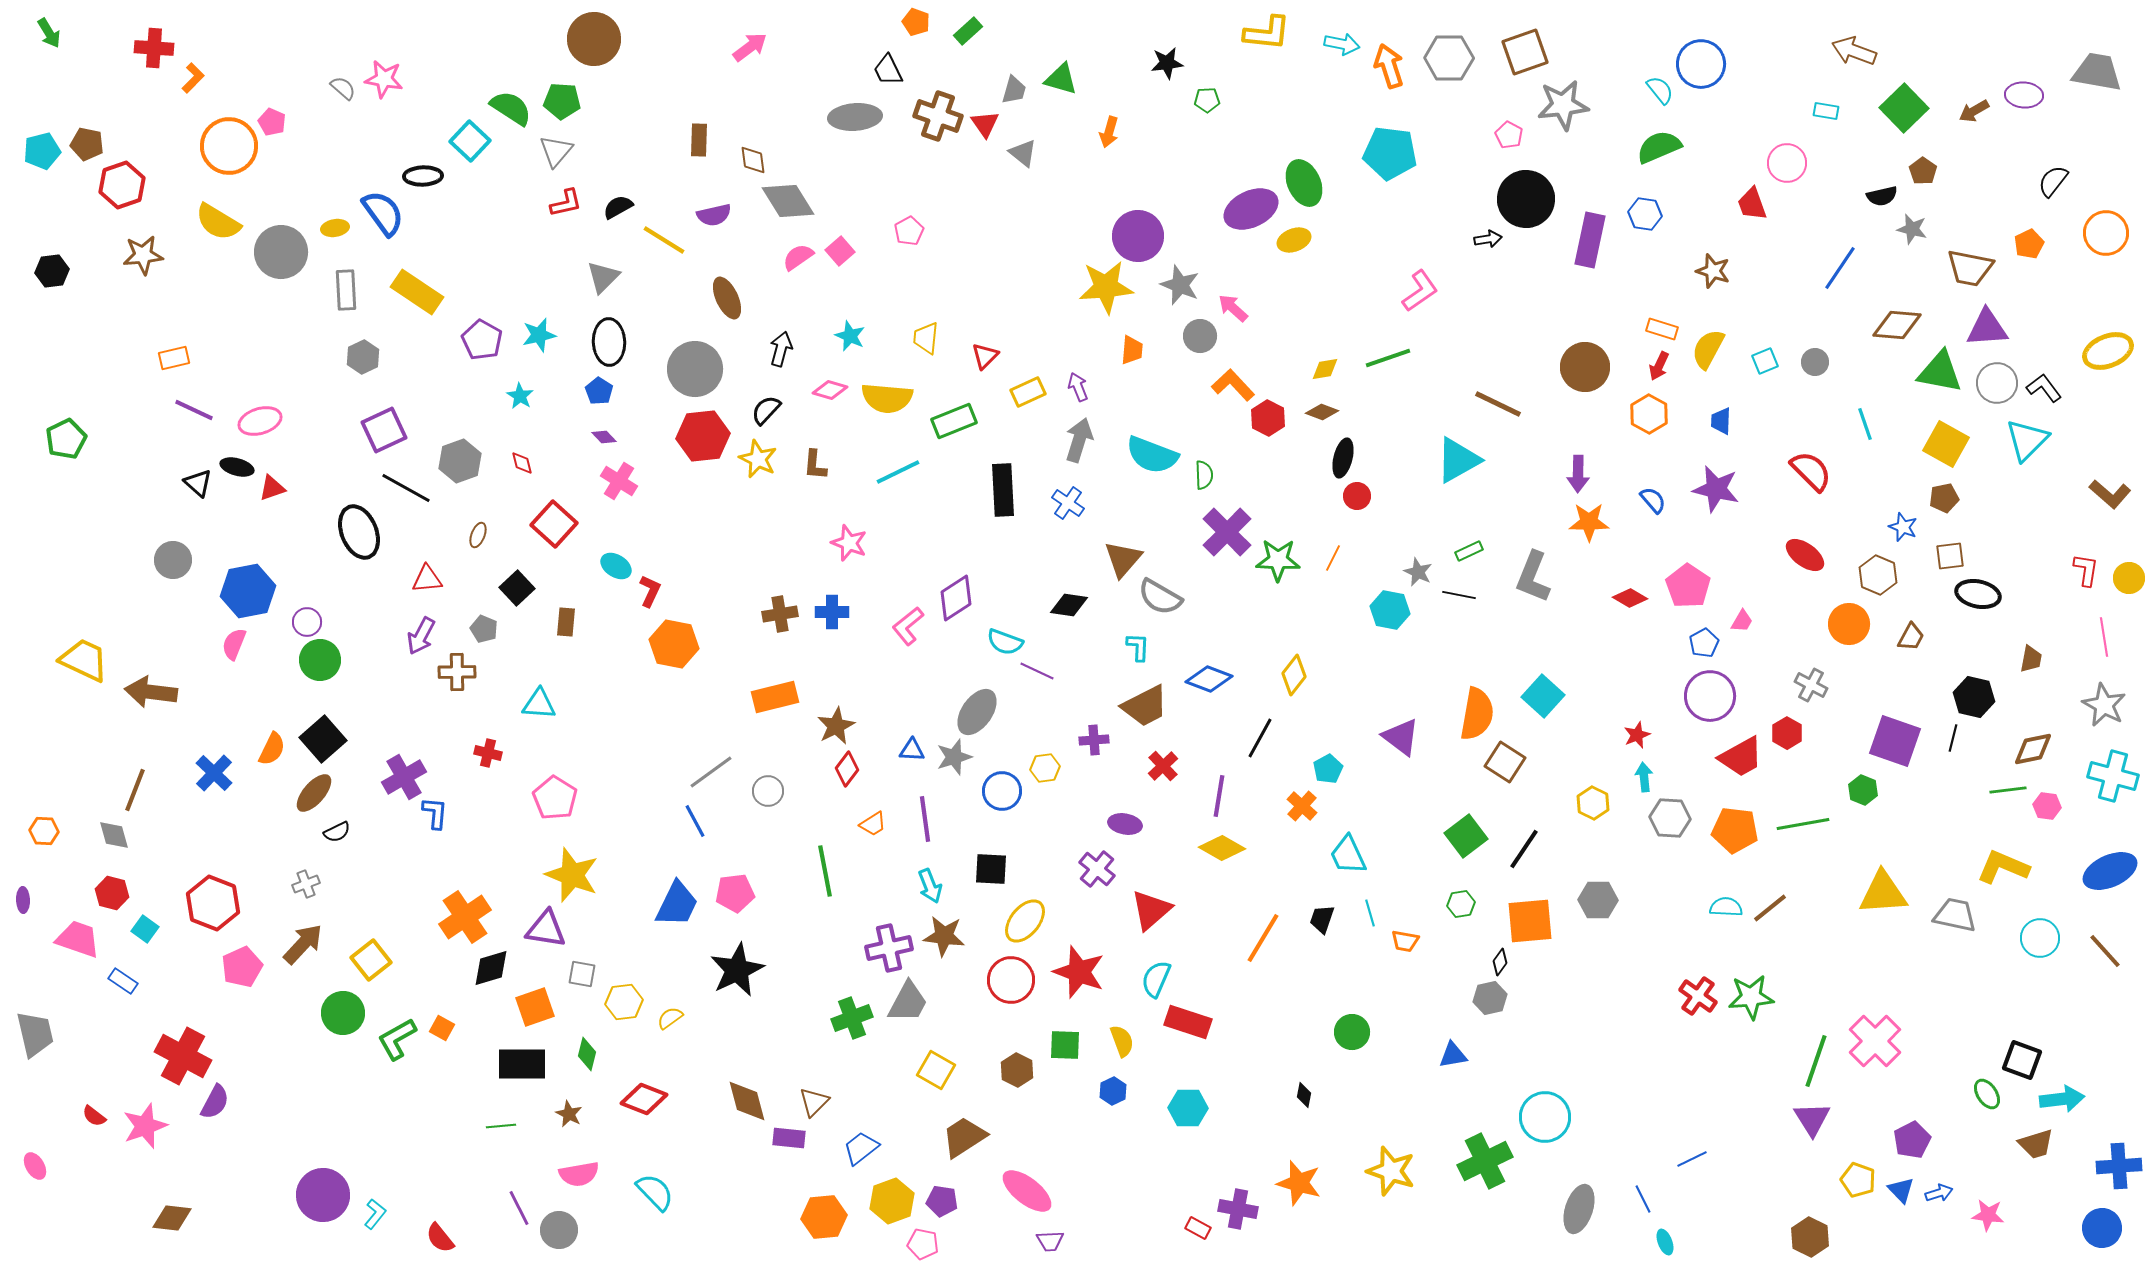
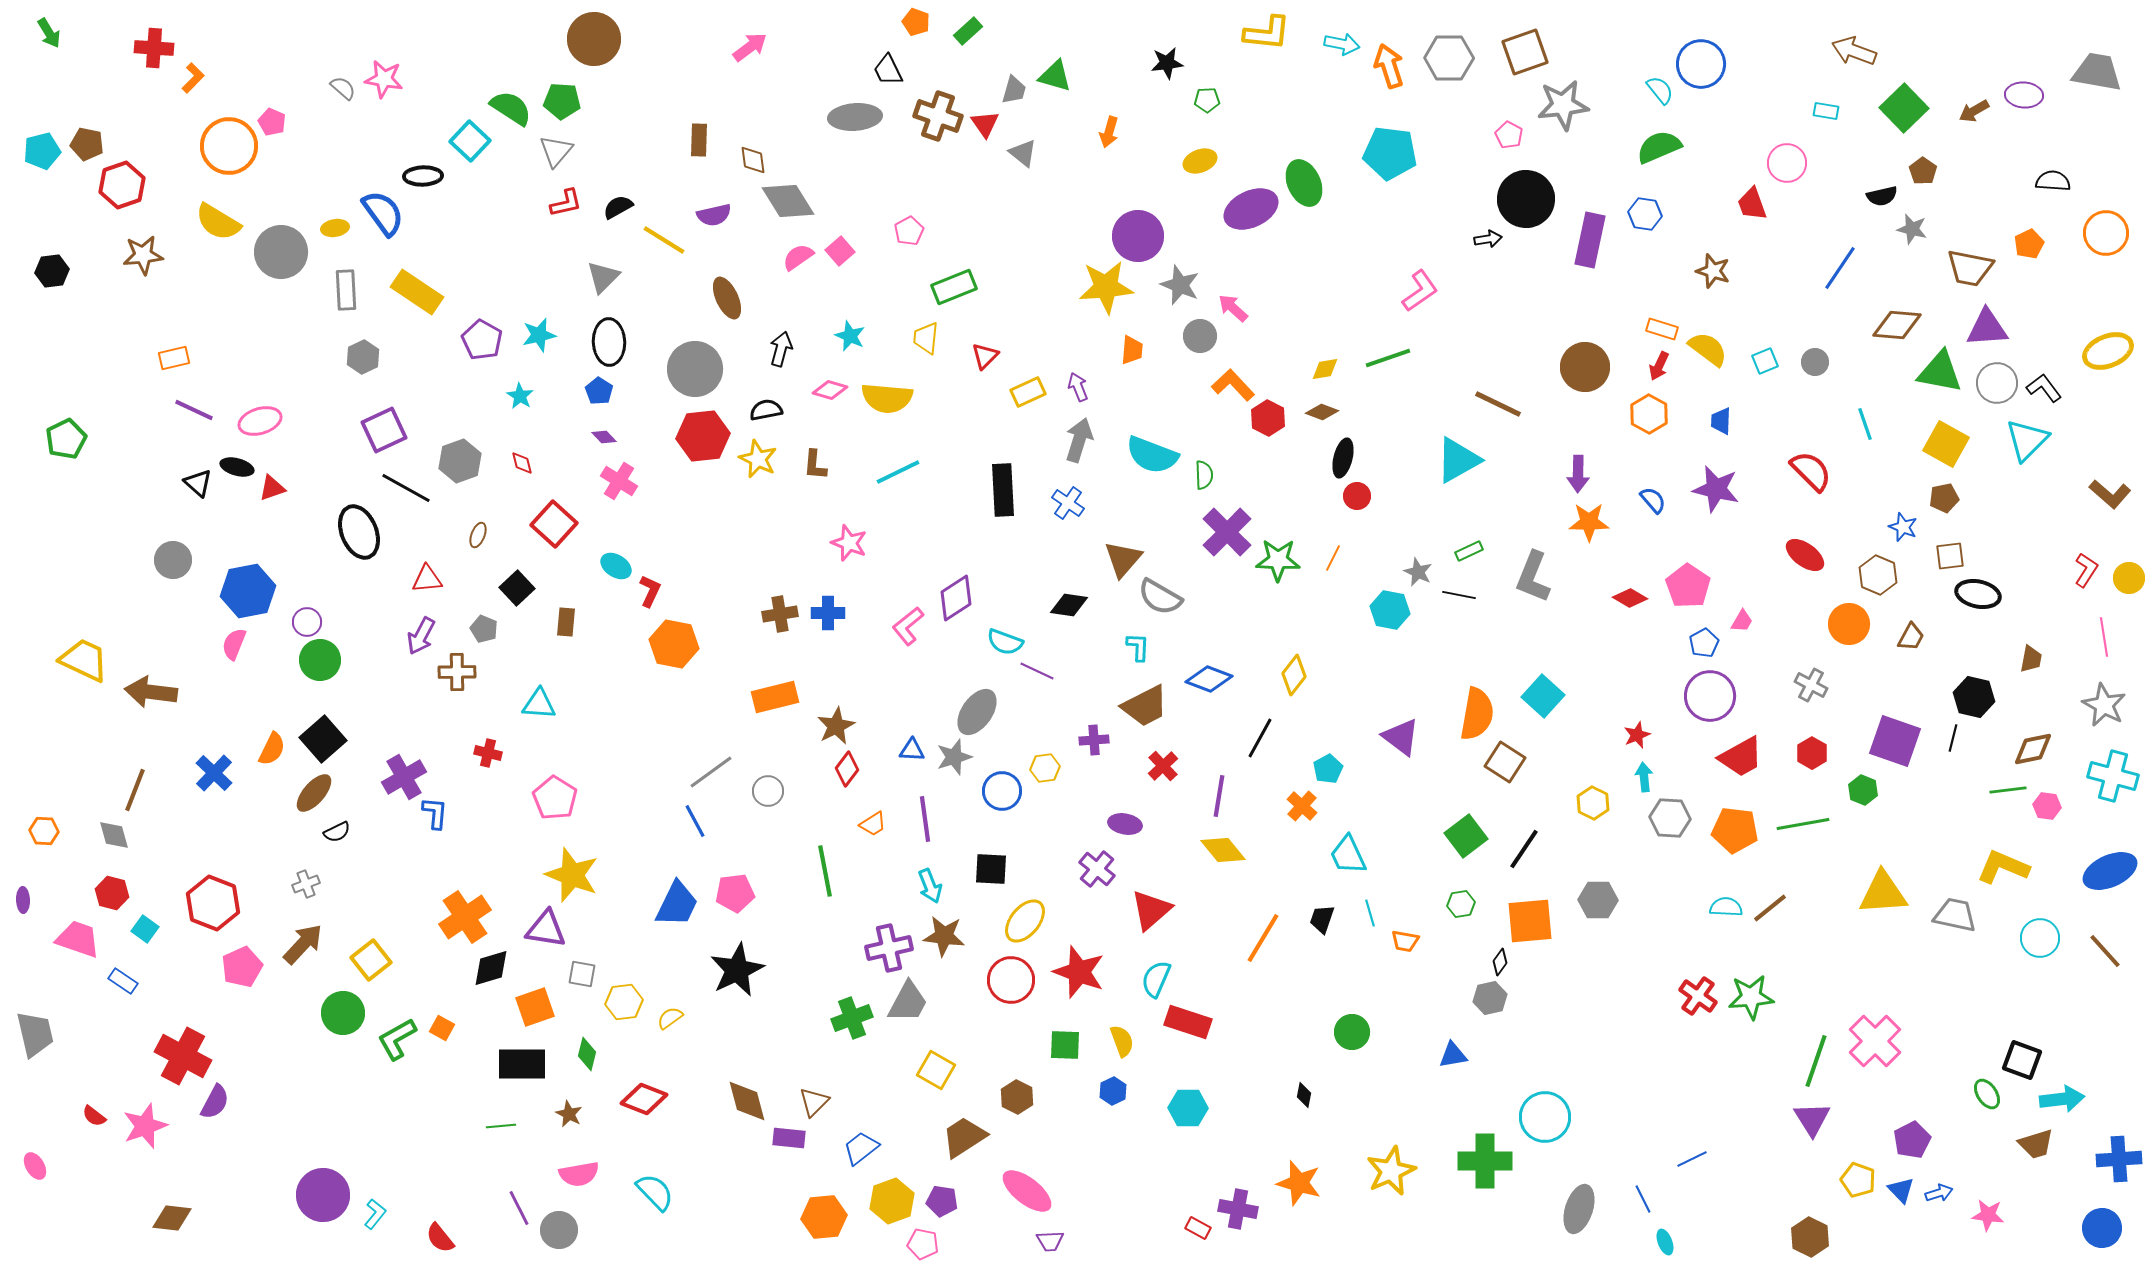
green triangle at (1061, 79): moved 6 px left, 3 px up
black semicircle at (2053, 181): rotated 56 degrees clockwise
yellow ellipse at (1294, 240): moved 94 px left, 79 px up
yellow semicircle at (1708, 349): rotated 99 degrees clockwise
black semicircle at (766, 410): rotated 36 degrees clockwise
green rectangle at (954, 421): moved 134 px up
red L-shape at (2086, 570): rotated 24 degrees clockwise
blue cross at (832, 612): moved 4 px left, 1 px down
red hexagon at (1787, 733): moved 25 px right, 20 px down
yellow diamond at (1222, 848): moved 1 px right, 2 px down; rotated 21 degrees clockwise
brown hexagon at (1017, 1070): moved 27 px down
green cross at (1485, 1161): rotated 26 degrees clockwise
blue cross at (2119, 1166): moved 7 px up
yellow star at (1391, 1171): rotated 30 degrees clockwise
